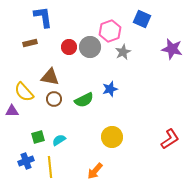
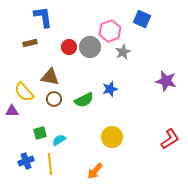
purple star: moved 6 px left, 32 px down
green square: moved 2 px right, 4 px up
yellow line: moved 3 px up
